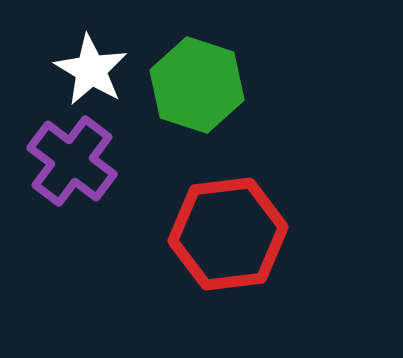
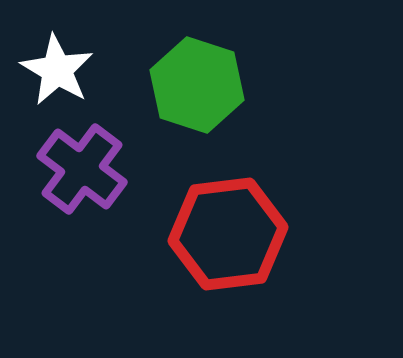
white star: moved 34 px left
purple cross: moved 10 px right, 8 px down
